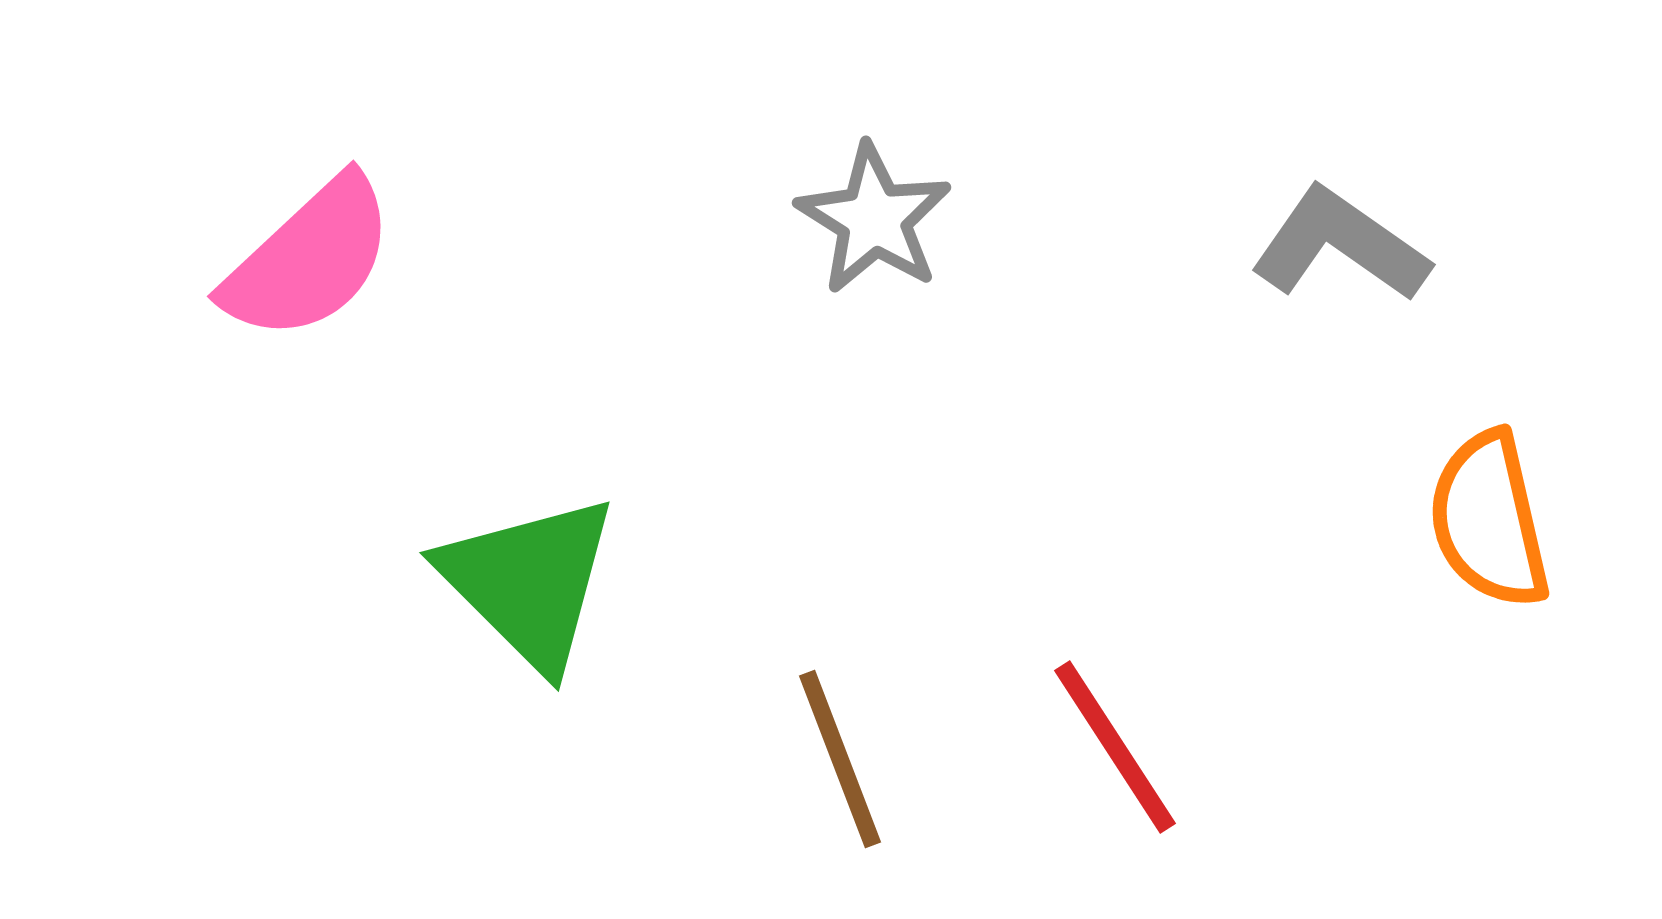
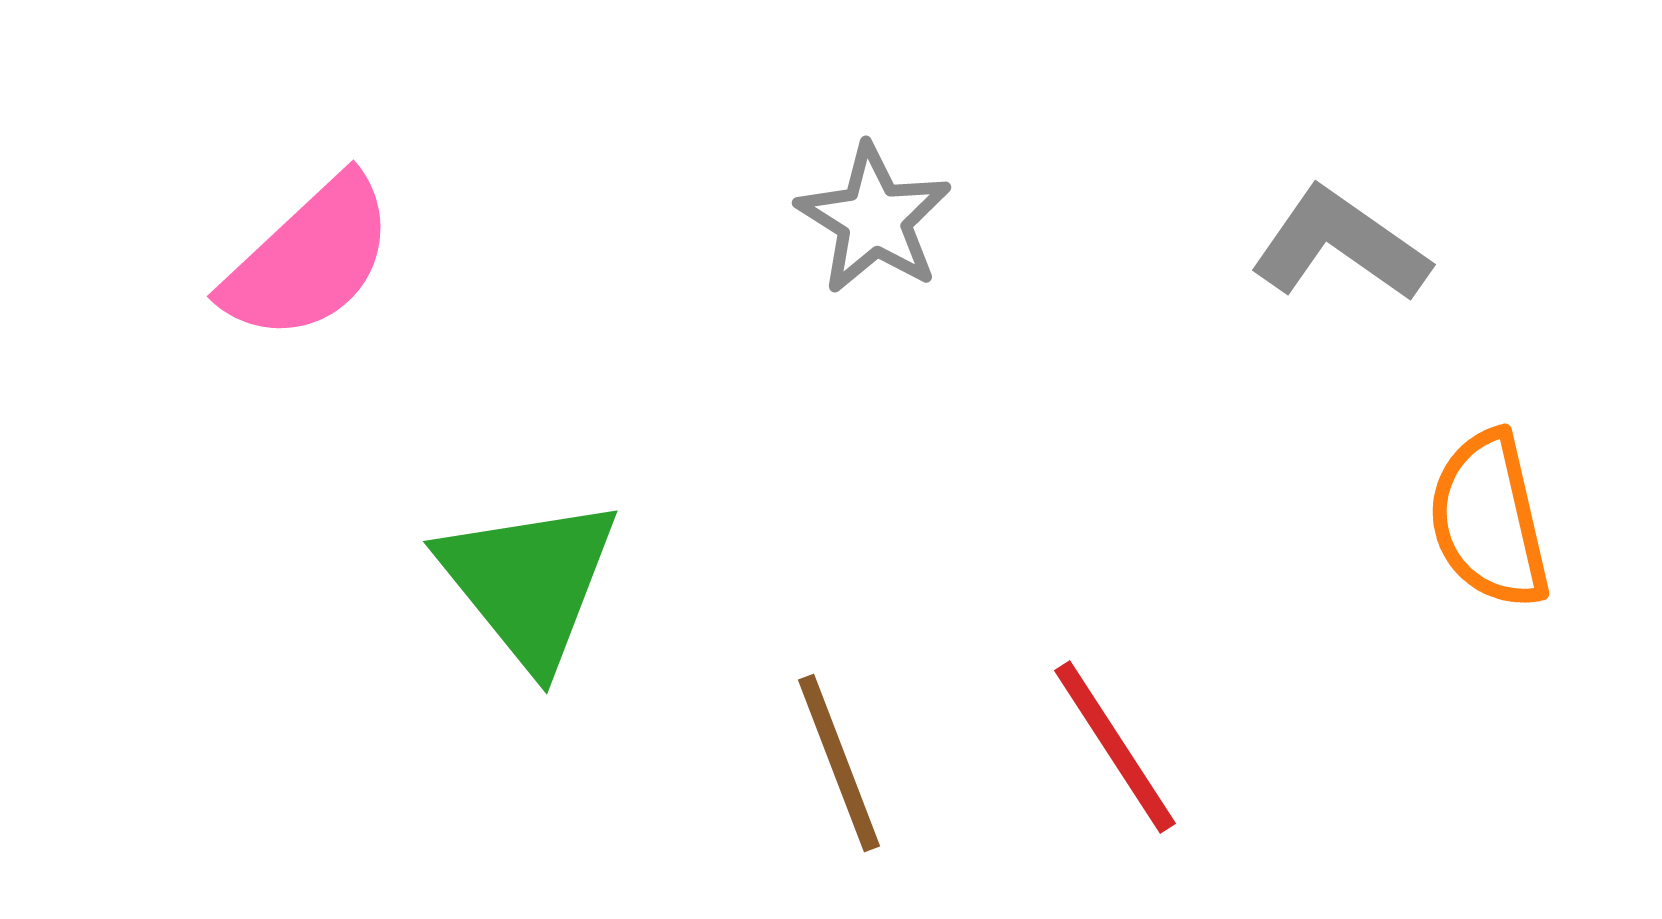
green triangle: rotated 6 degrees clockwise
brown line: moved 1 px left, 4 px down
